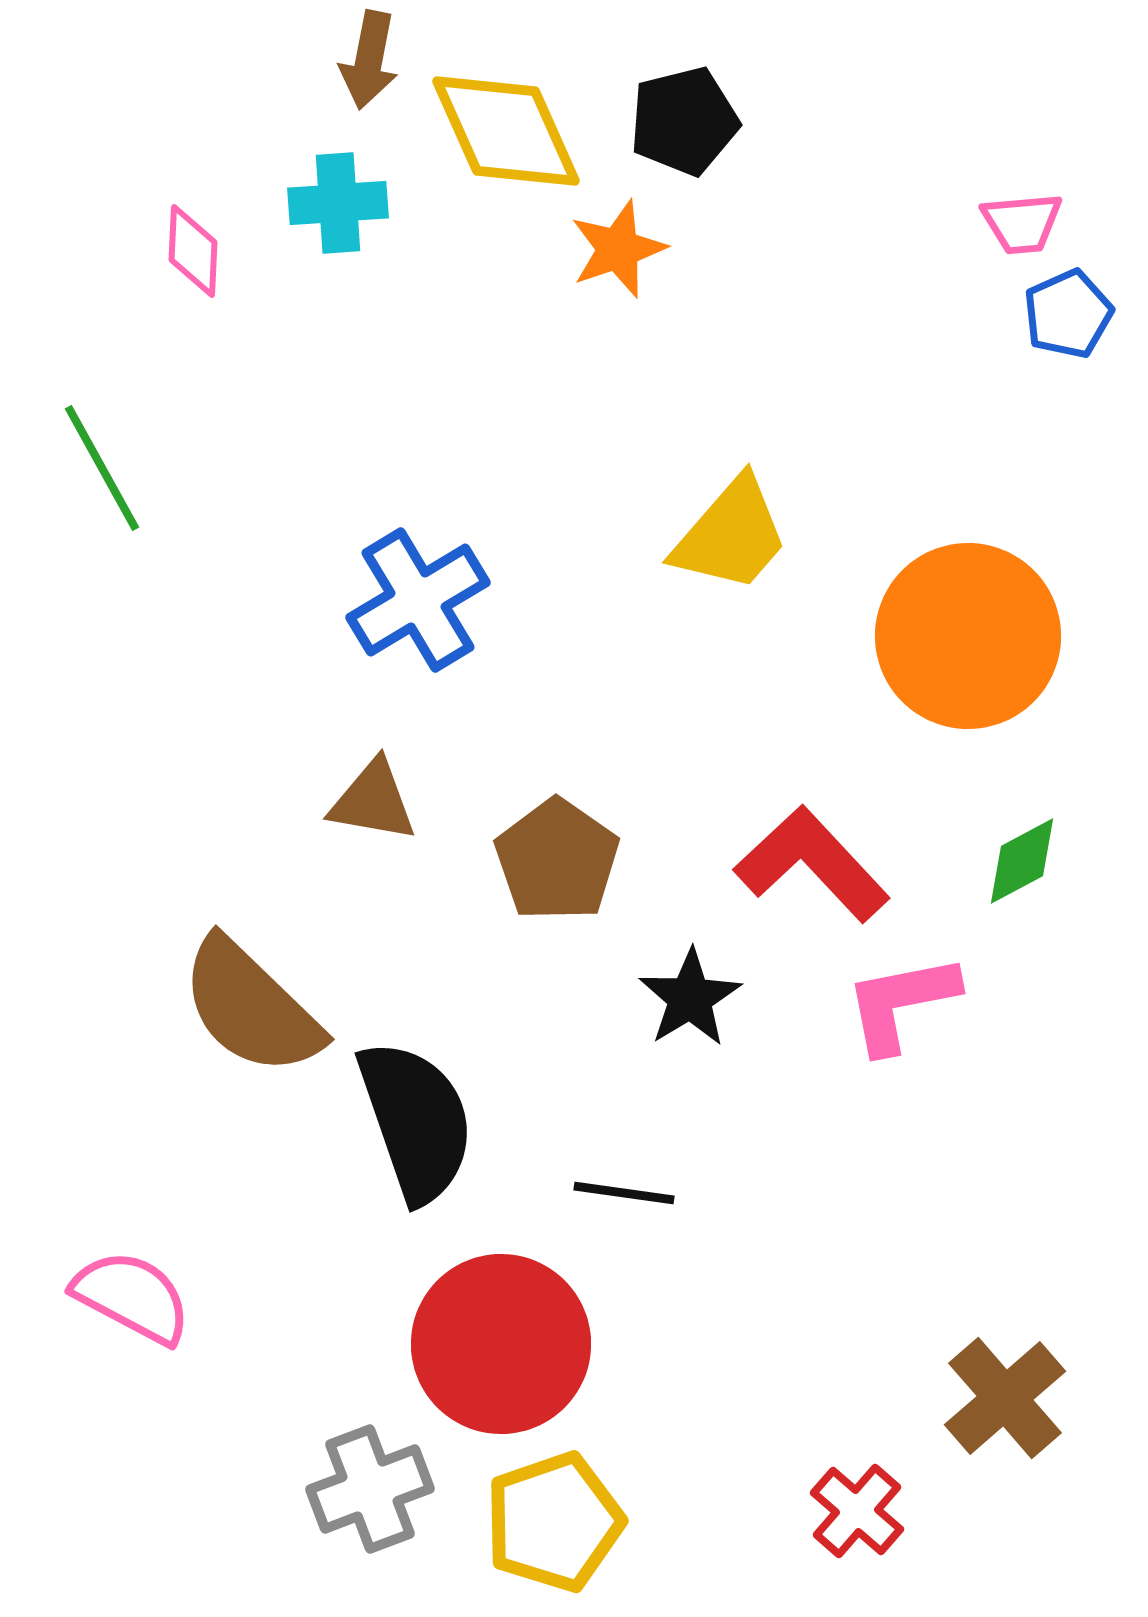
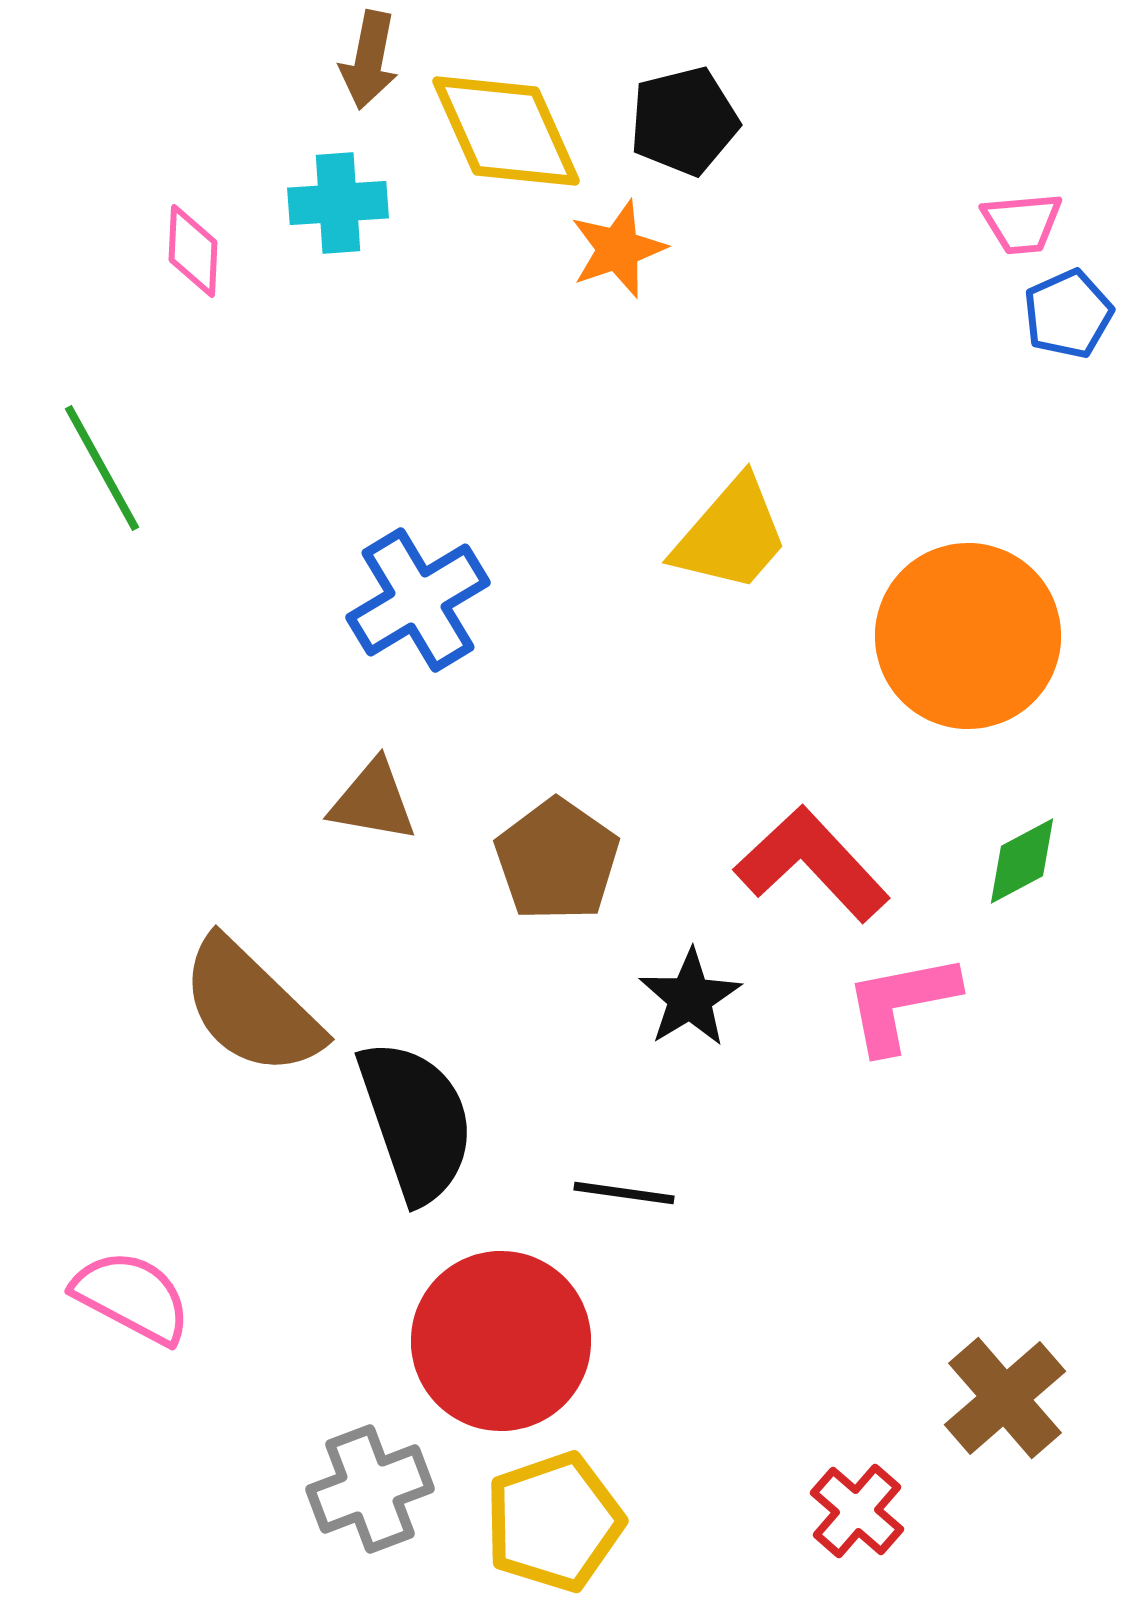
red circle: moved 3 px up
